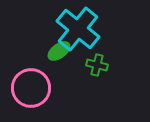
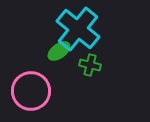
green cross: moved 7 px left
pink circle: moved 3 px down
